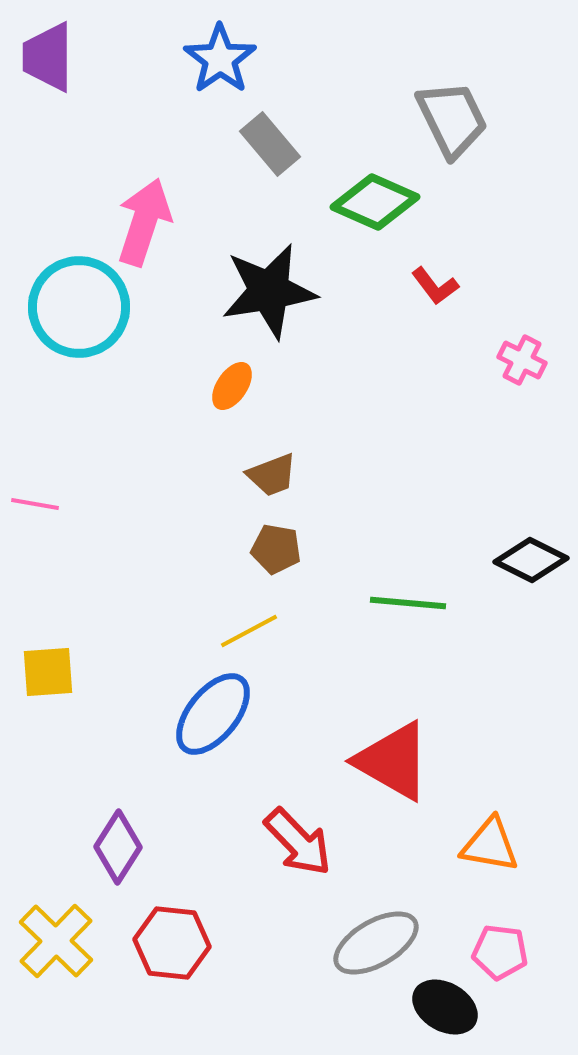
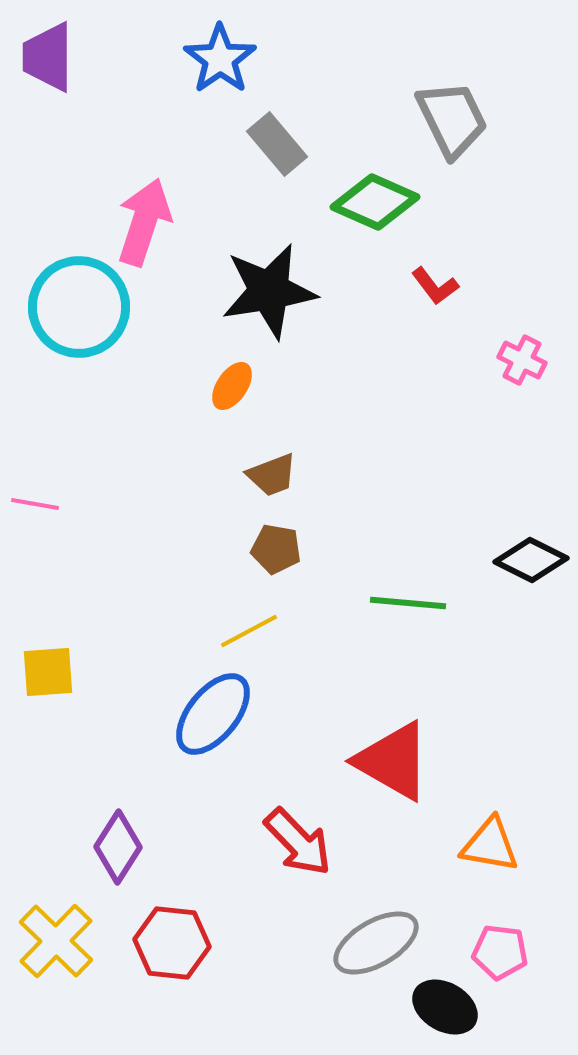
gray rectangle: moved 7 px right
